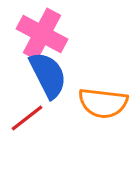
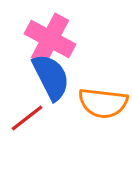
pink cross: moved 8 px right, 5 px down
blue semicircle: moved 3 px right, 2 px down
